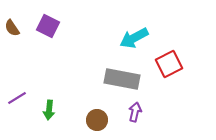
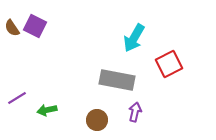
purple square: moved 13 px left
cyan arrow: rotated 32 degrees counterclockwise
gray rectangle: moved 5 px left, 1 px down
green arrow: moved 2 px left; rotated 72 degrees clockwise
